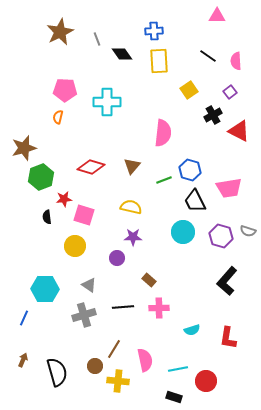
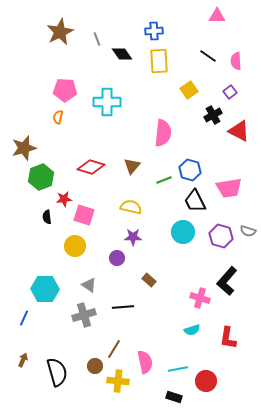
pink cross at (159, 308): moved 41 px right, 10 px up; rotated 18 degrees clockwise
pink semicircle at (145, 360): moved 2 px down
